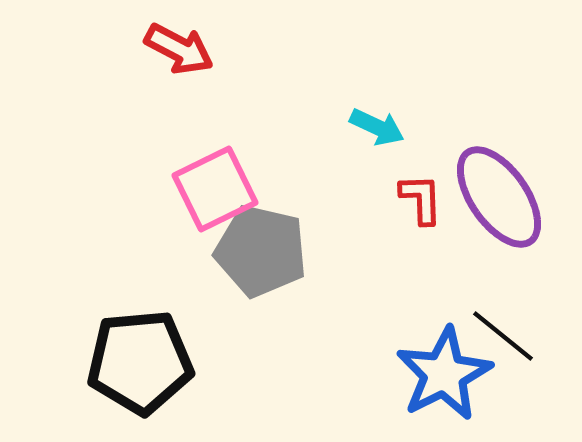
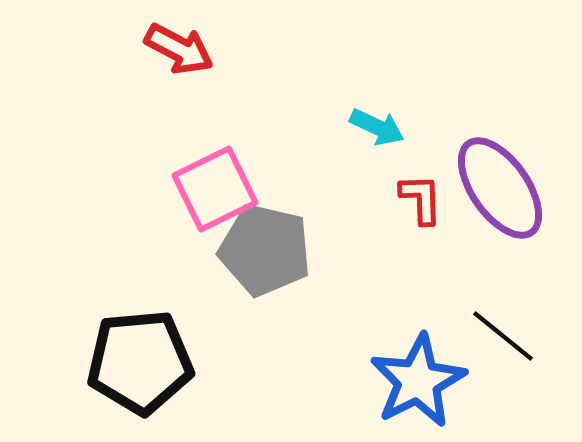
purple ellipse: moved 1 px right, 9 px up
gray pentagon: moved 4 px right, 1 px up
blue star: moved 26 px left, 7 px down
